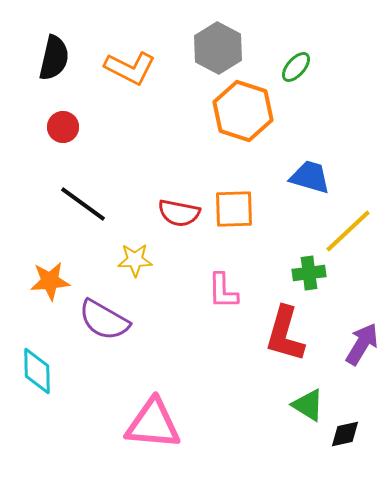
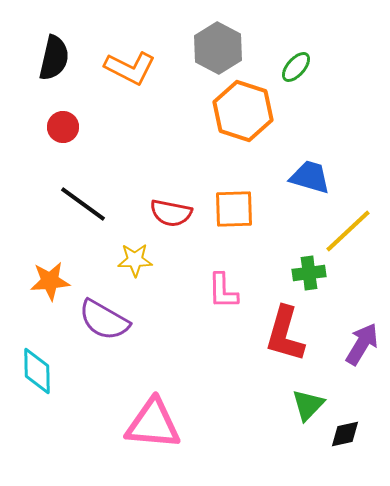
red semicircle: moved 8 px left
green triangle: rotated 42 degrees clockwise
